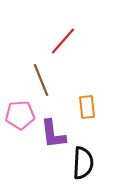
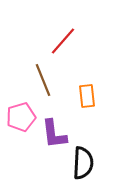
brown line: moved 2 px right
orange rectangle: moved 11 px up
pink pentagon: moved 1 px right, 2 px down; rotated 12 degrees counterclockwise
purple L-shape: moved 1 px right
